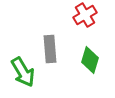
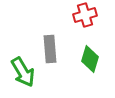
red cross: rotated 15 degrees clockwise
green diamond: moved 1 px up
